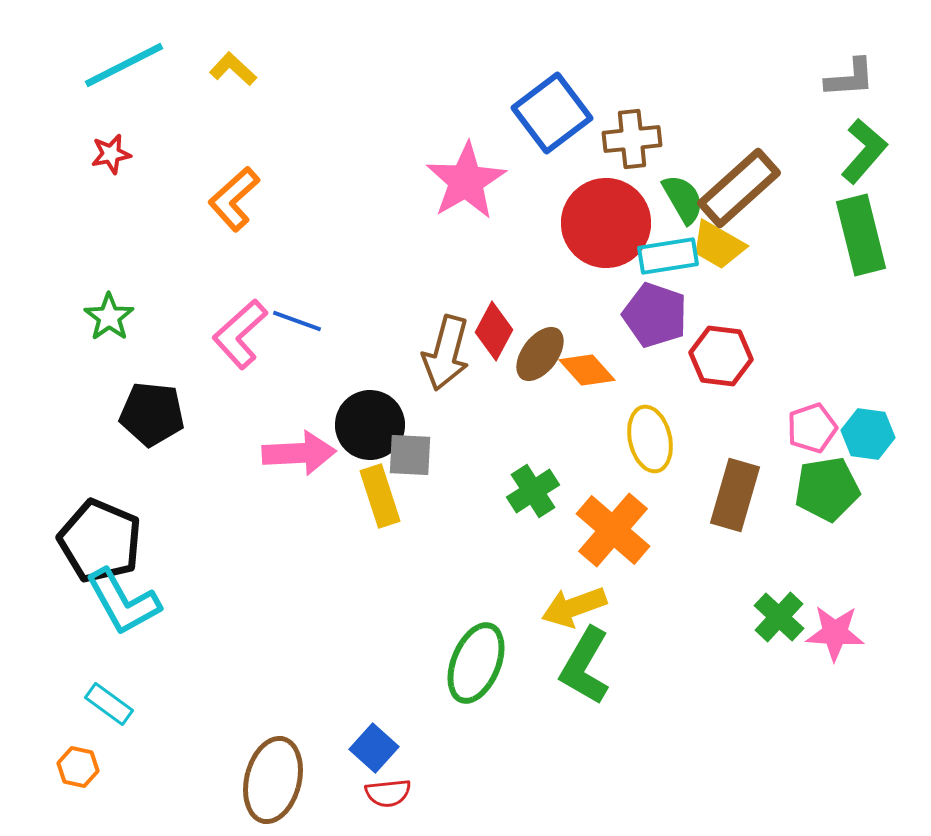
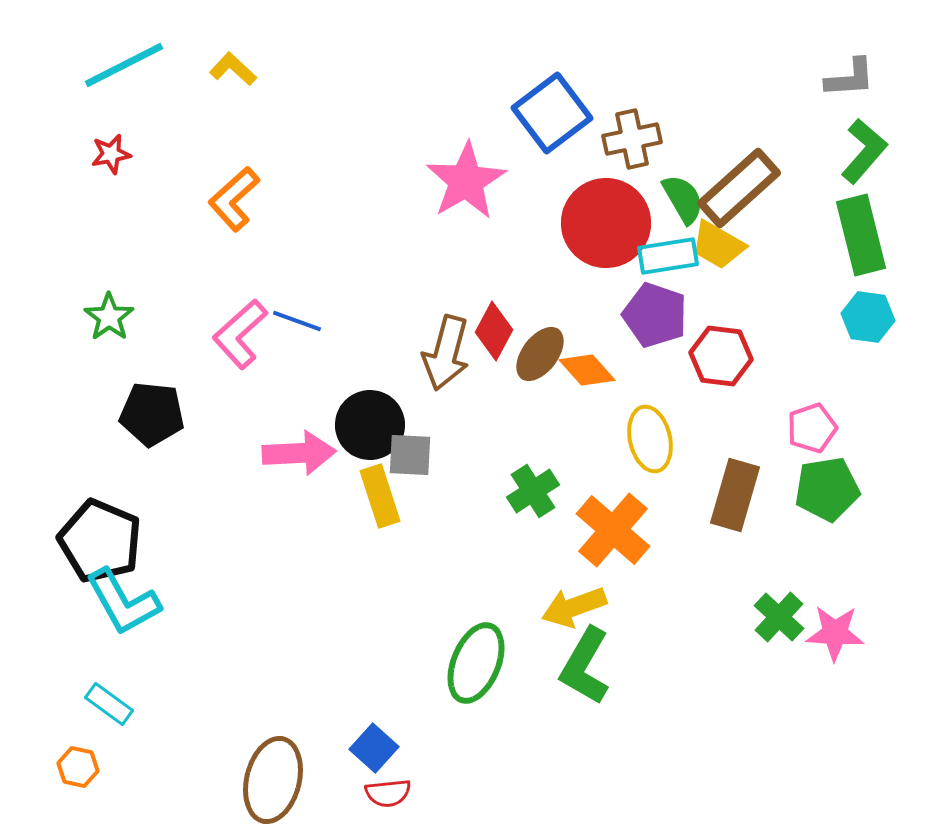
brown cross at (632, 139): rotated 6 degrees counterclockwise
cyan hexagon at (868, 434): moved 117 px up
